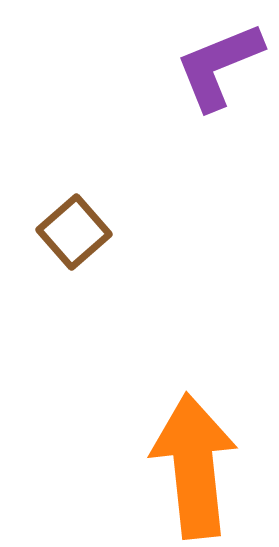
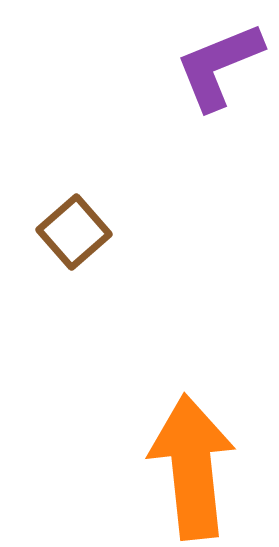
orange arrow: moved 2 px left, 1 px down
